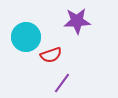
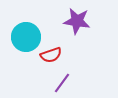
purple star: rotated 12 degrees clockwise
